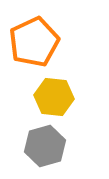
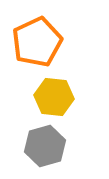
orange pentagon: moved 3 px right
